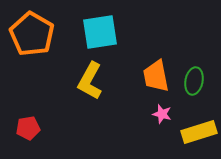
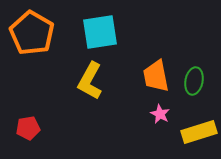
orange pentagon: moved 1 px up
pink star: moved 2 px left; rotated 12 degrees clockwise
